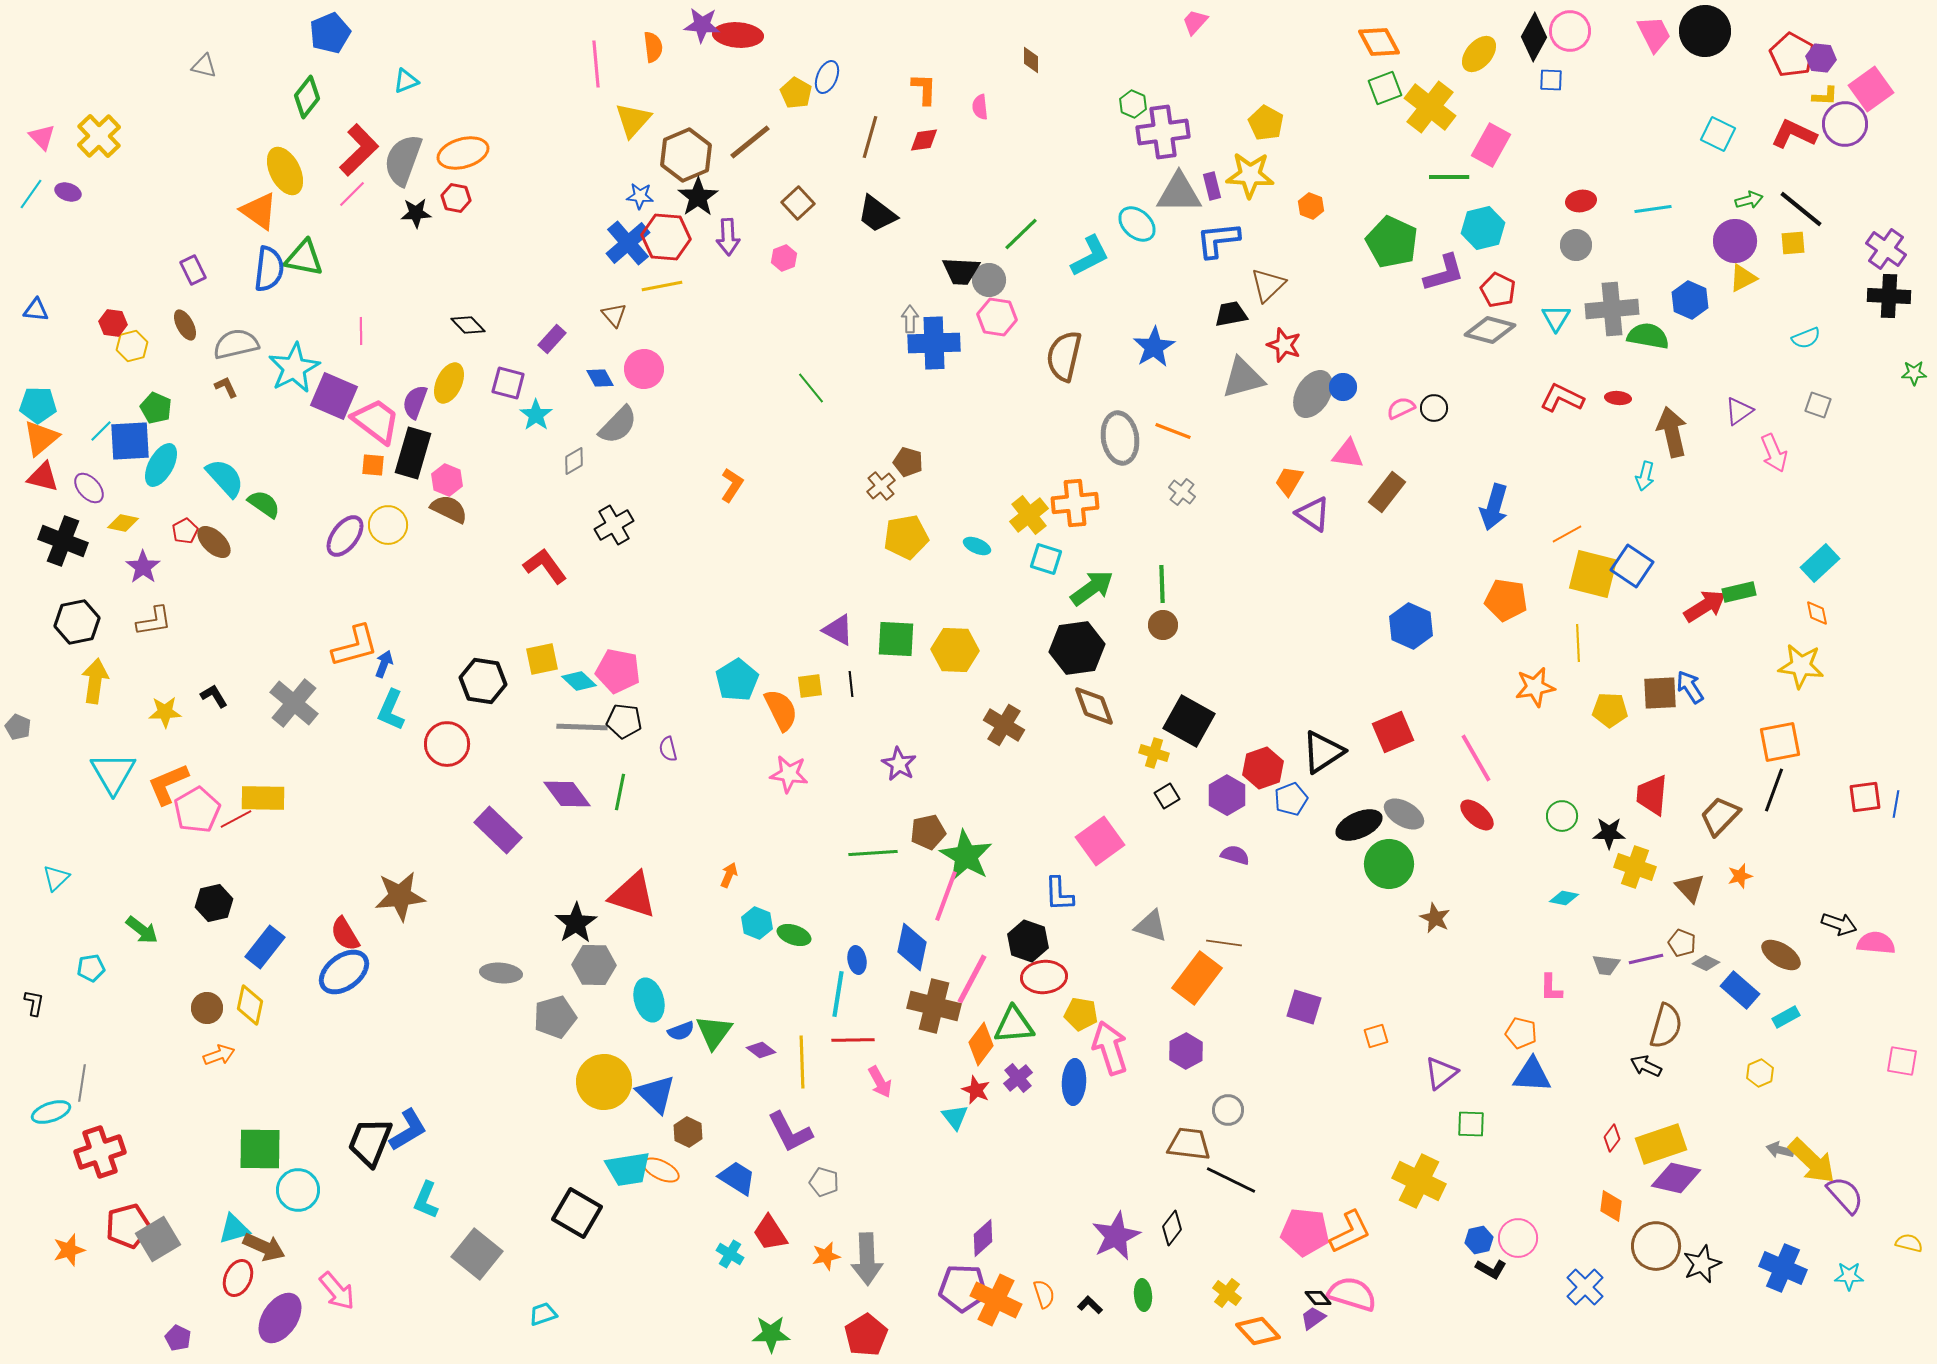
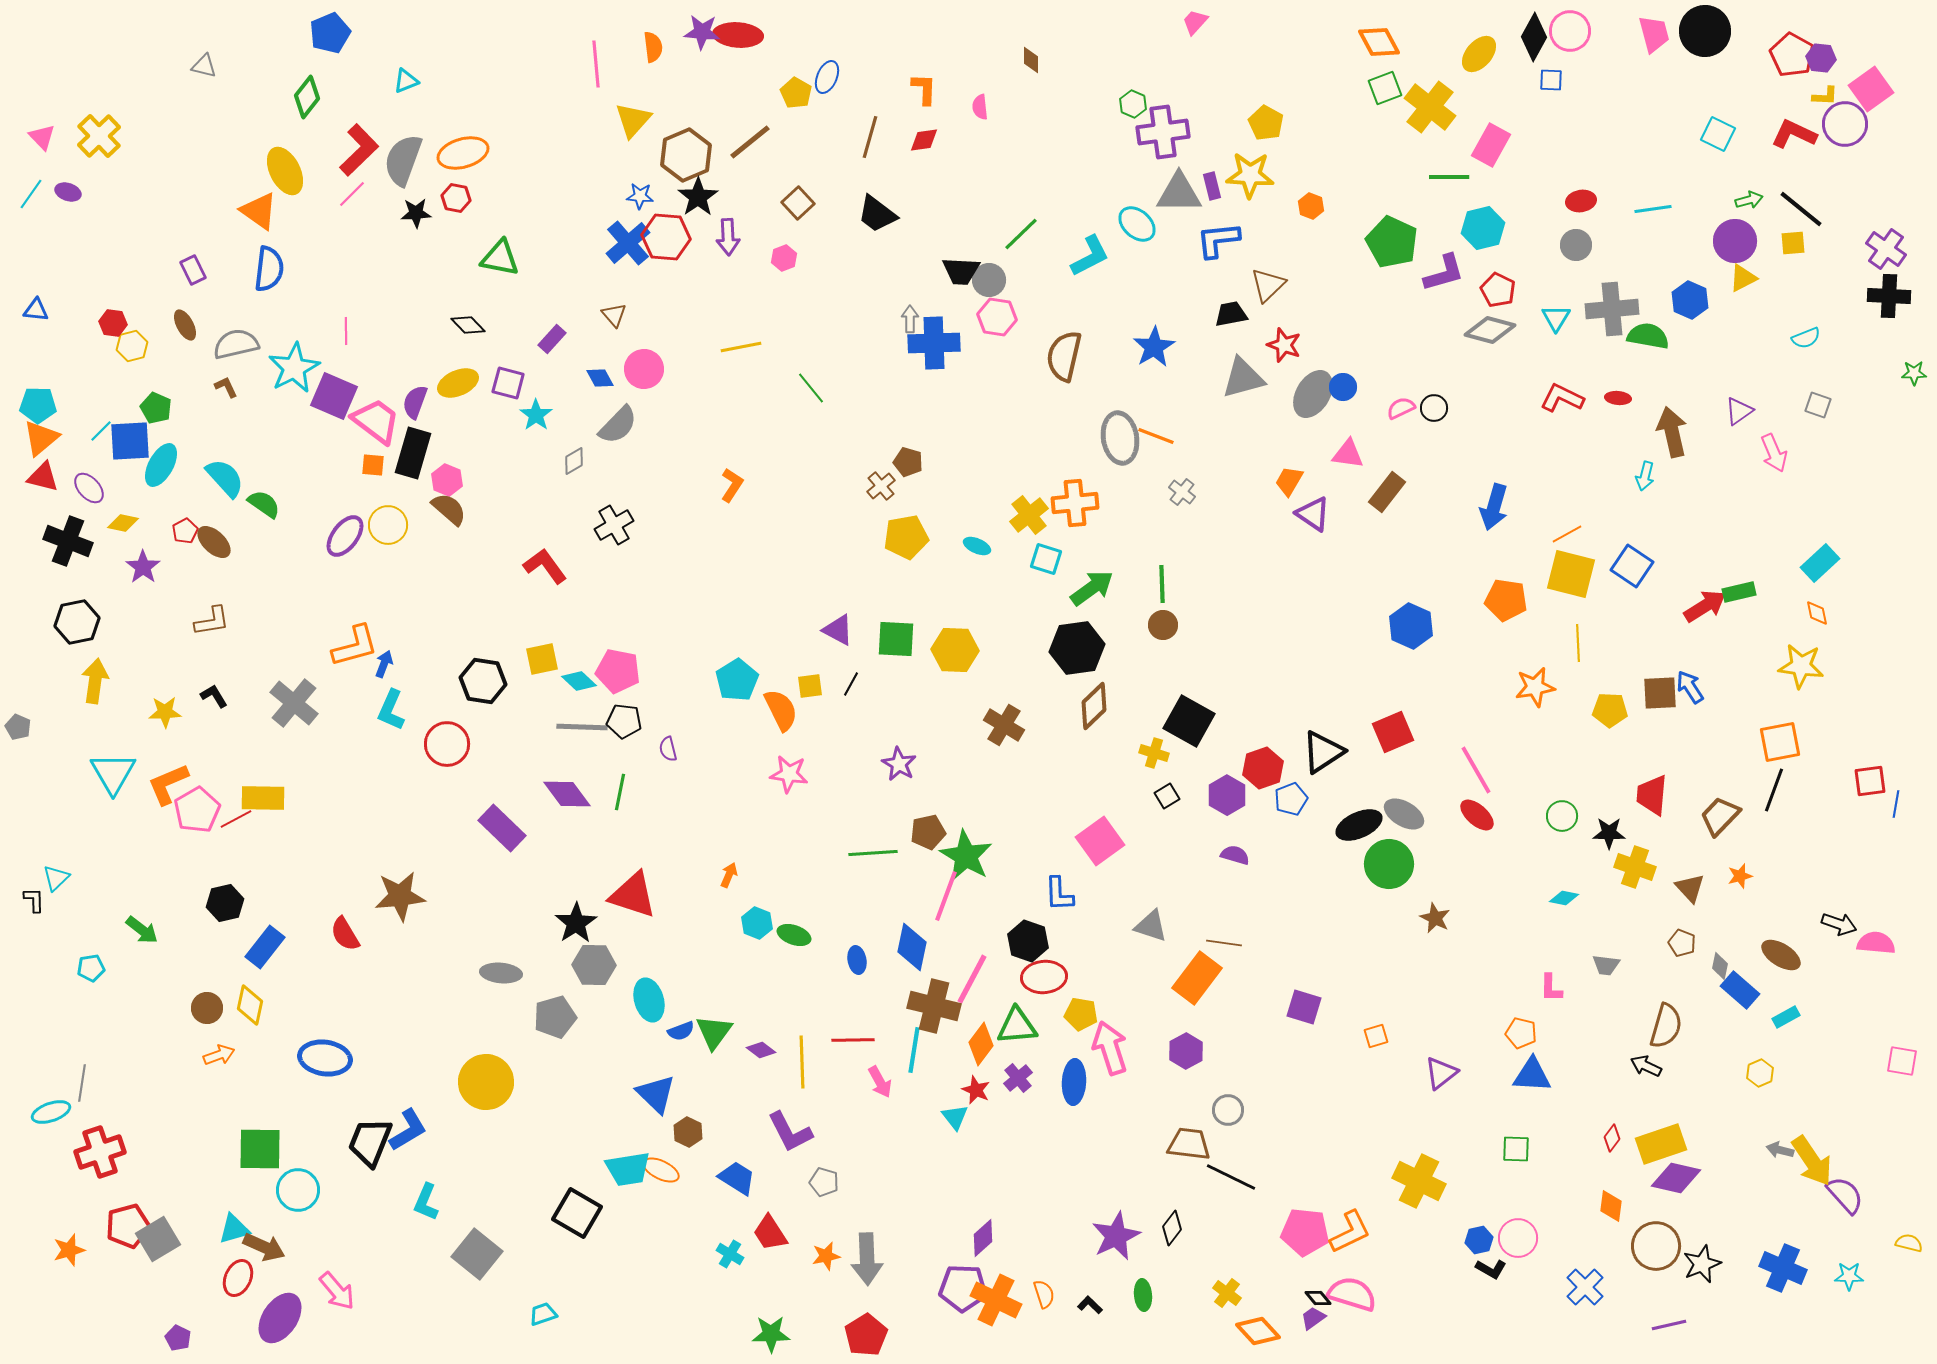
purple star at (702, 25): moved 7 px down
pink trapezoid at (1654, 34): rotated 12 degrees clockwise
green triangle at (304, 258): moved 196 px right
yellow line at (662, 286): moved 79 px right, 61 px down
pink line at (361, 331): moved 15 px left
yellow ellipse at (449, 383): moved 9 px right; rotated 42 degrees clockwise
orange line at (1173, 431): moved 17 px left, 5 px down
brown semicircle at (449, 509): rotated 15 degrees clockwise
black cross at (63, 541): moved 5 px right
yellow square at (1593, 574): moved 22 px left
brown L-shape at (154, 621): moved 58 px right
black line at (851, 684): rotated 35 degrees clockwise
brown diamond at (1094, 706): rotated 66 degrees clockwise
pink line at (1476, 758): moved 12 px down
red square at (1865, 797): moved 5 px right, 16 px up
purple rectangle at (498, 830): moved 4 px right, 2 px up
black hexagon at (214, 903): moved 11 px right
purple line at (1646, 959): moved 23 px right, 366 px down
gray diamond at (1706, 963): moved 14 px right, 3 px down; rotated 76 degrees clockwise
blue ellipse at (344, 972): moved 19 px left, 86 px down; rotated 45 degrees clockwise
cyan line at (838, 994): moved 76 px right, 56 px down
black L-shape at (34, 1003): moved 103 px up; rotated 12 degrees counterclockwise
green triangle at (1014, 1025): moved 3 px right, 1 px down
yellow circle at (604, 1082): moved 118 px left
green square at (1471, 1124): moved 45 px right, 25 px down
yellow arrow at (1812, 1161): rotated 12 degrees clockwise
black line at (1231, 1180): moved 3 px up
cyan L-shape at (426, 1200): moved 2 px down
